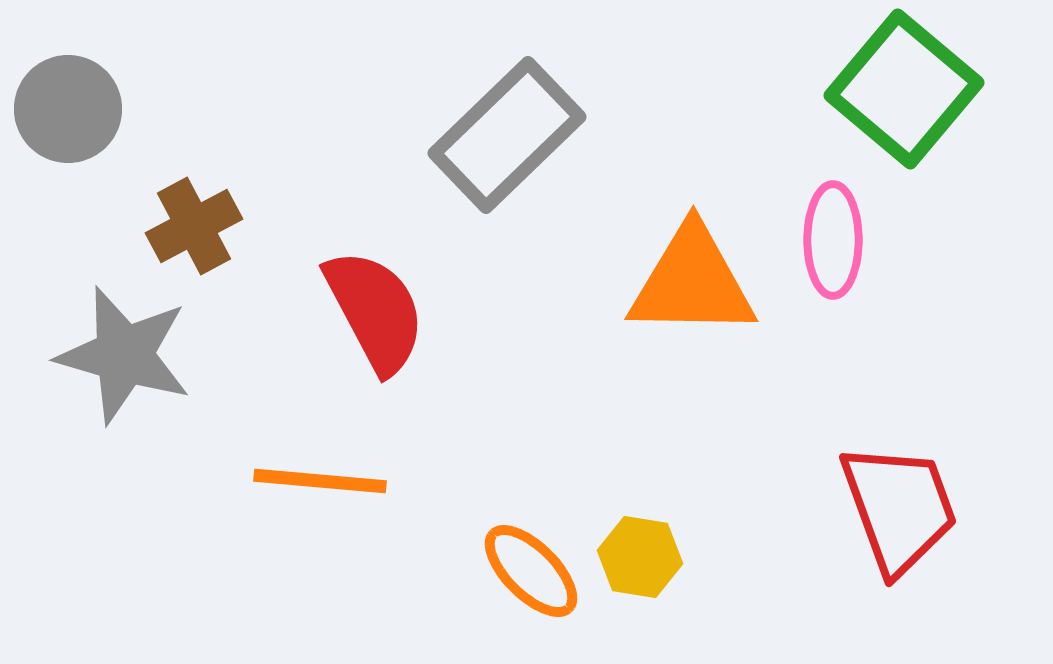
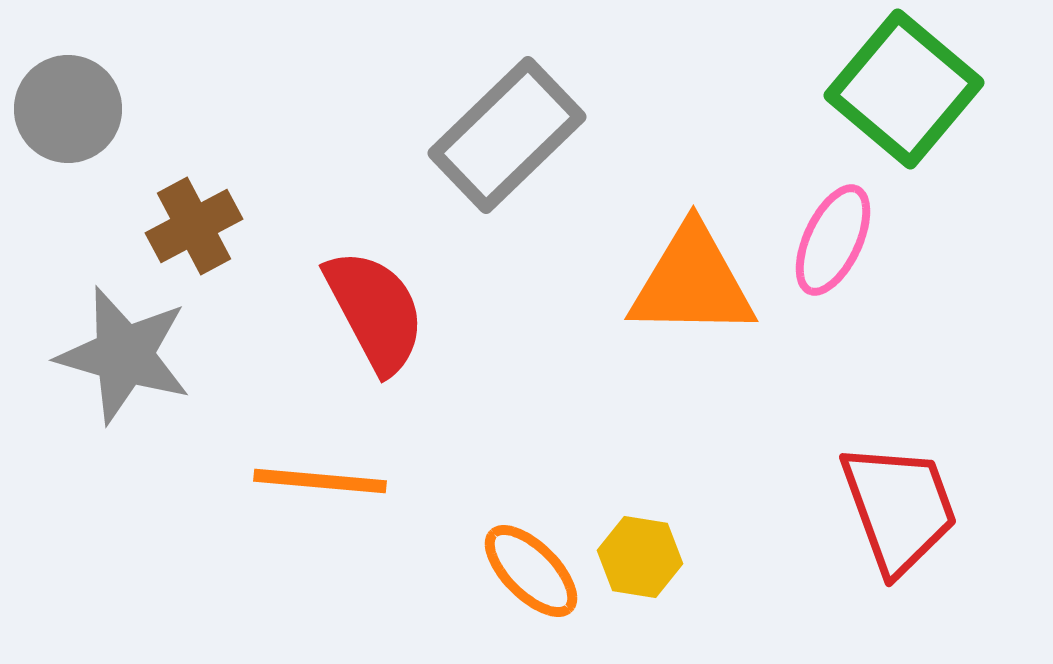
pink ellipse: rotated 25 degrees clockwise
